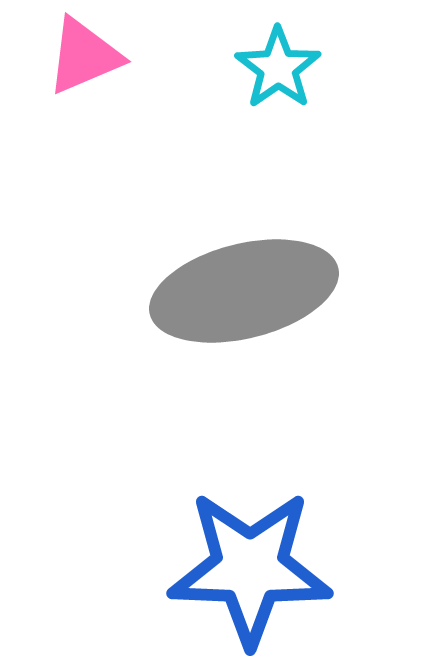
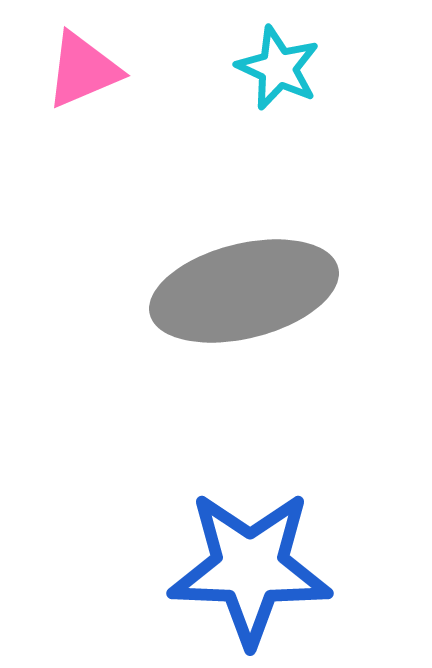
pink triangle: moved 1 px left, 14 px down
cyan star: rotated 12 degrees counterclockwise
